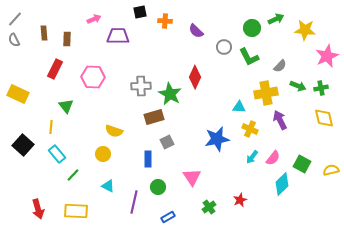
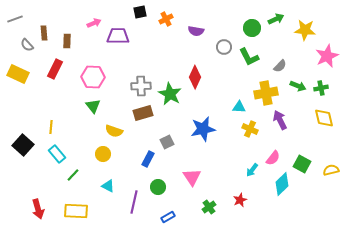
gray line at (15, 19): rotated 28 degrees clockwise
pink arrow at (94, 19): moved 4 px down
orange cross at (165, 21): moved 1 px right, 2 px up; rotated 32 degrees counterclockwise
purple semicircle at (196, 31): rotated 35 degrees counterclockwise
brown rectangle at (67, 39): moved 2 px down
gray semicircle at (14, 40): moved 13 px right, 5 px down; rotated 16 degrees counterclockwise
yellow rectangle at (18, 94): moved 20 px up
green triangle at (66, 106): moved 27 px right
brown rectangle at (154, 117): moved 11 px left, 4 px up
blue star at (217, 139): moved 14 px left, 10 px up
cyan arrow at (252, 157): moved 13 px down
blue rectangle at (148, 159): rotated 28 degrees clockwise
